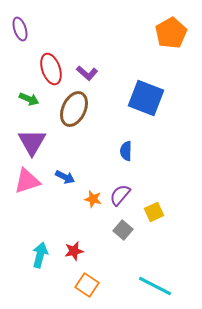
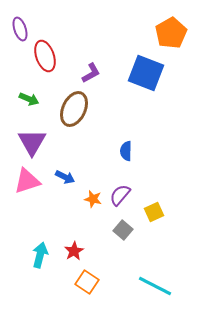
red ellipse: moved 6 px left, 13 px up
purple L-shape: moved 4 px right; rotated 70 degrees counterclockwise
blue square: moved 25 px up
red star: rotated 18 degrees counterclockwise
orange square: moved 3 px up
